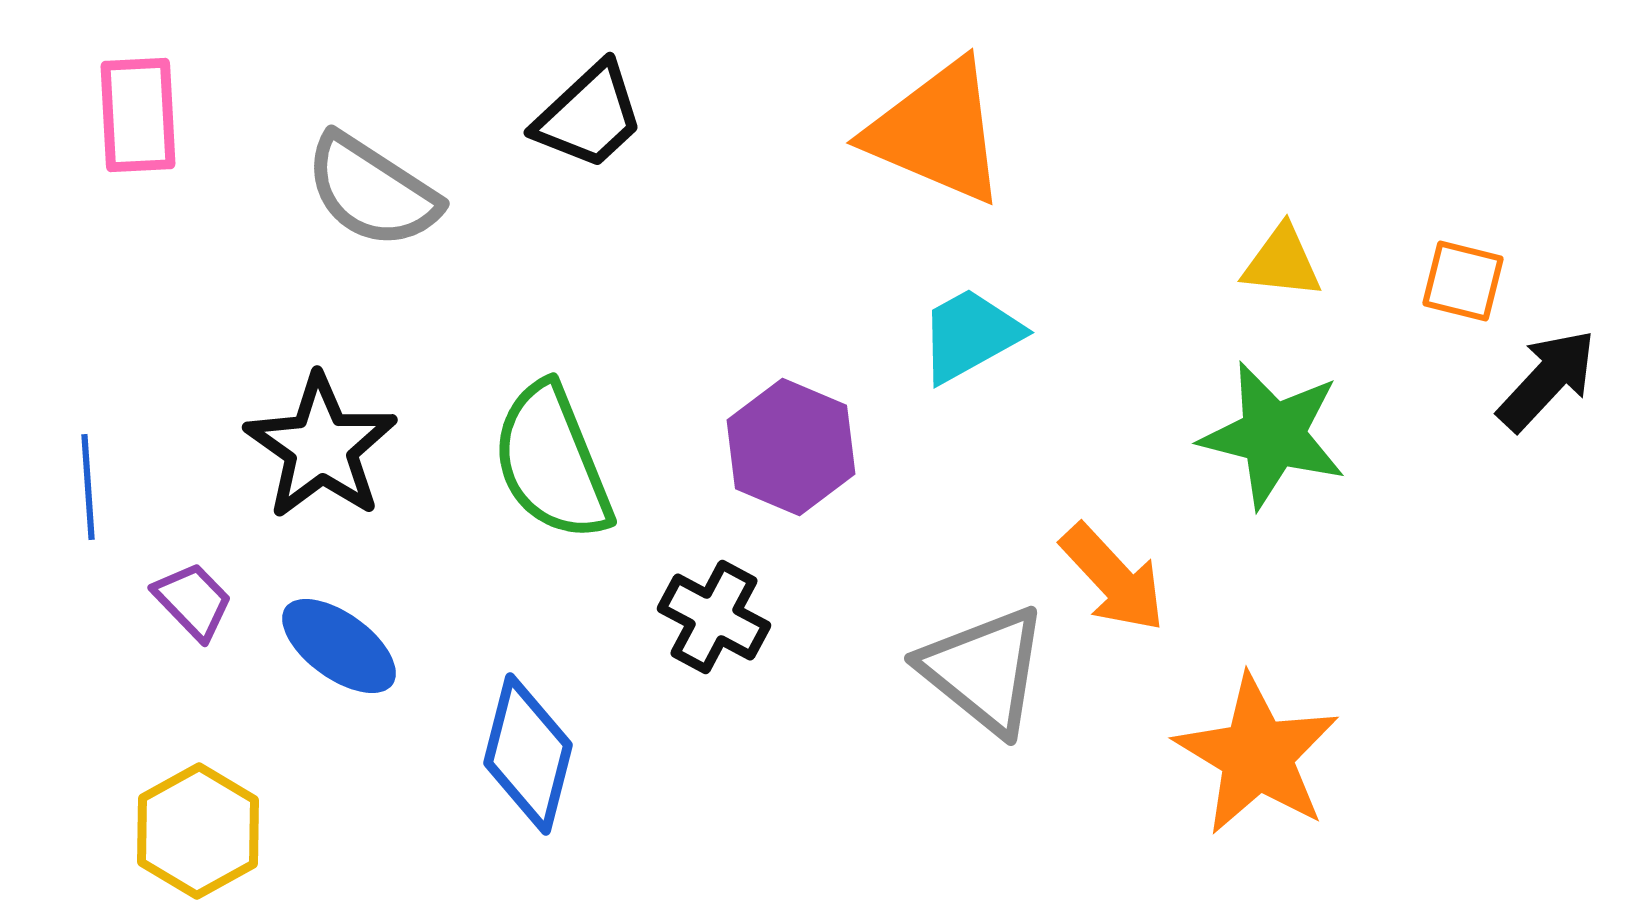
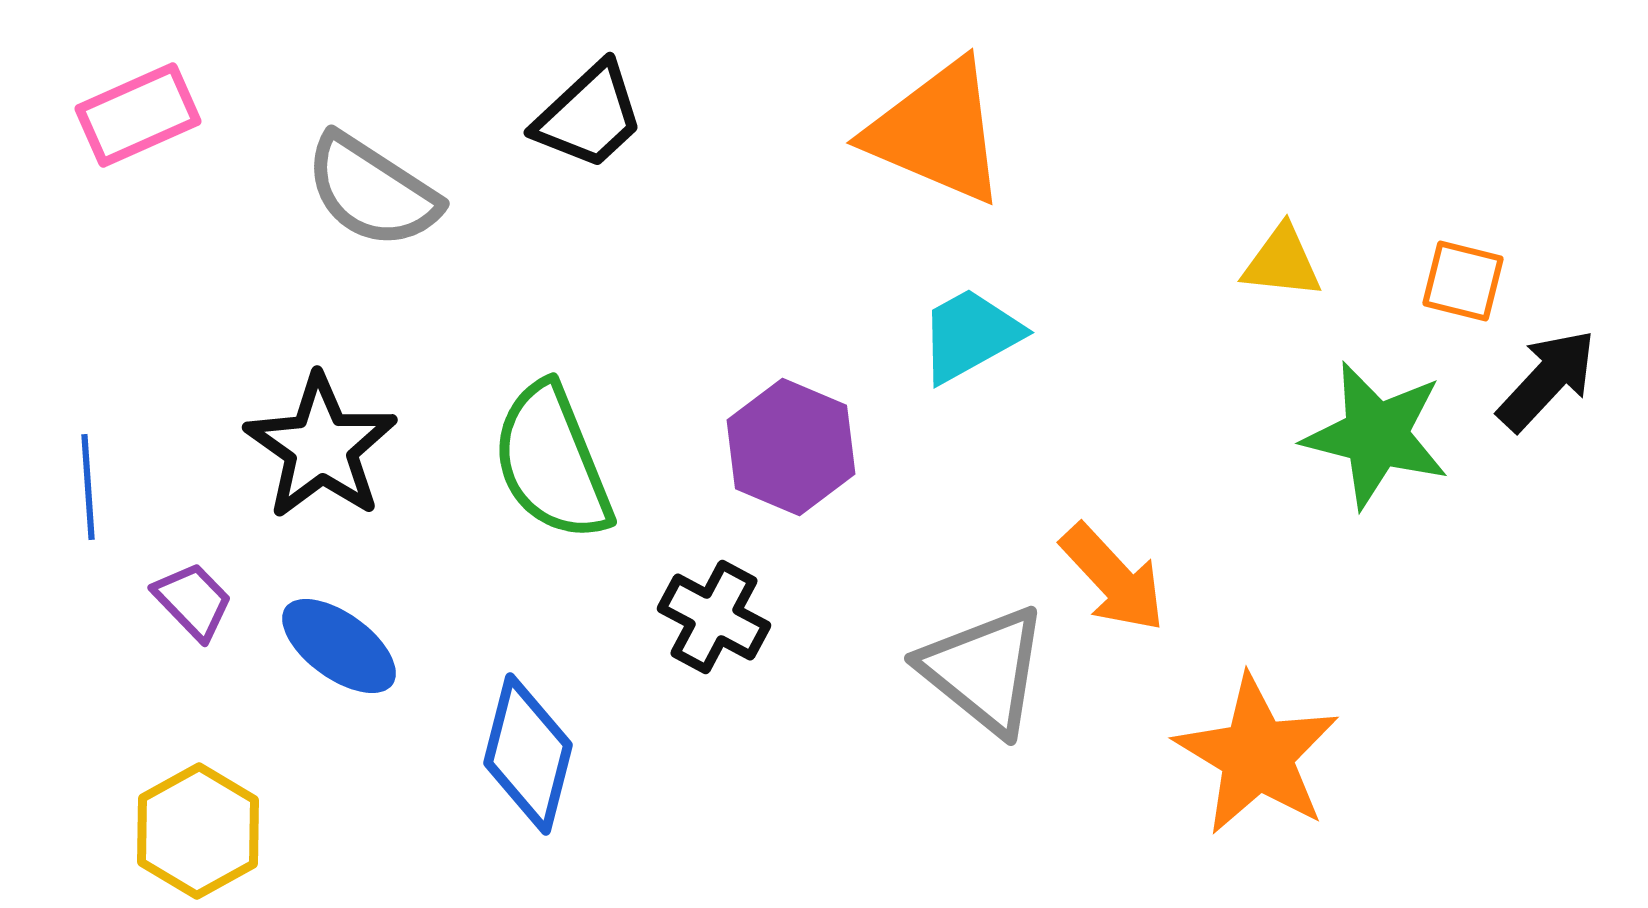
pink rectangle: rotated 69 degrees clockwise
green star: moved 103 px right
